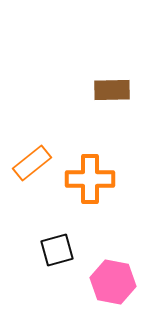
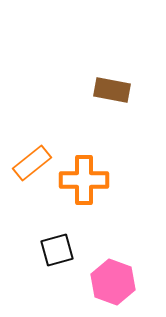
brown rectangle: rotated 12 degrees clockwise
orange cross: moved 6 px left, 1 px down
pink hexagon: rotated 9 degrees clockwise
